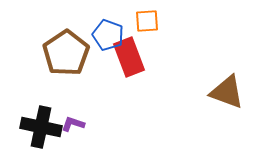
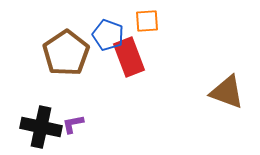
purple L-shape: rotated 30 degrees counterclockwise
